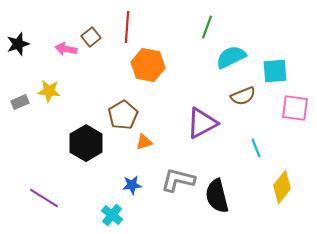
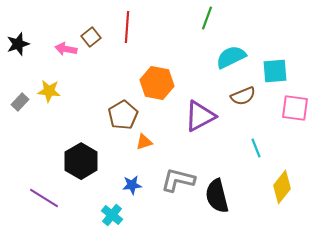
green line: moved 9 px up
orange hexagon: moved 9 px right, 18 px down
gray rectangle: rotated 24 degrees counterclockwise
purple triangle: moved 2 px left, 7 px up
black hexagon: moved 5 px left, 18 px down
